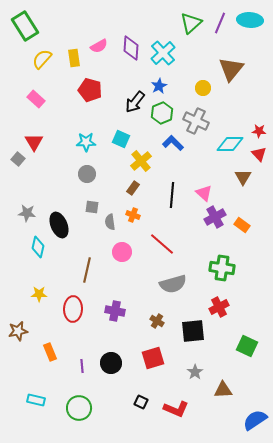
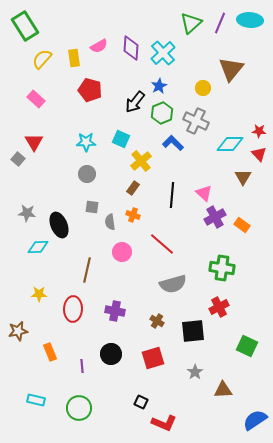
cyan diamond at (38, 247): rotated 75 degrees clockwise
black circle at (111, 363): moved 9 px up
red L-shape at (176, 409): moved 12 px left, 14 px down
